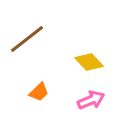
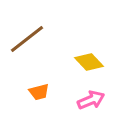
orange trapezoid: rotated 30 degrees clockwise
